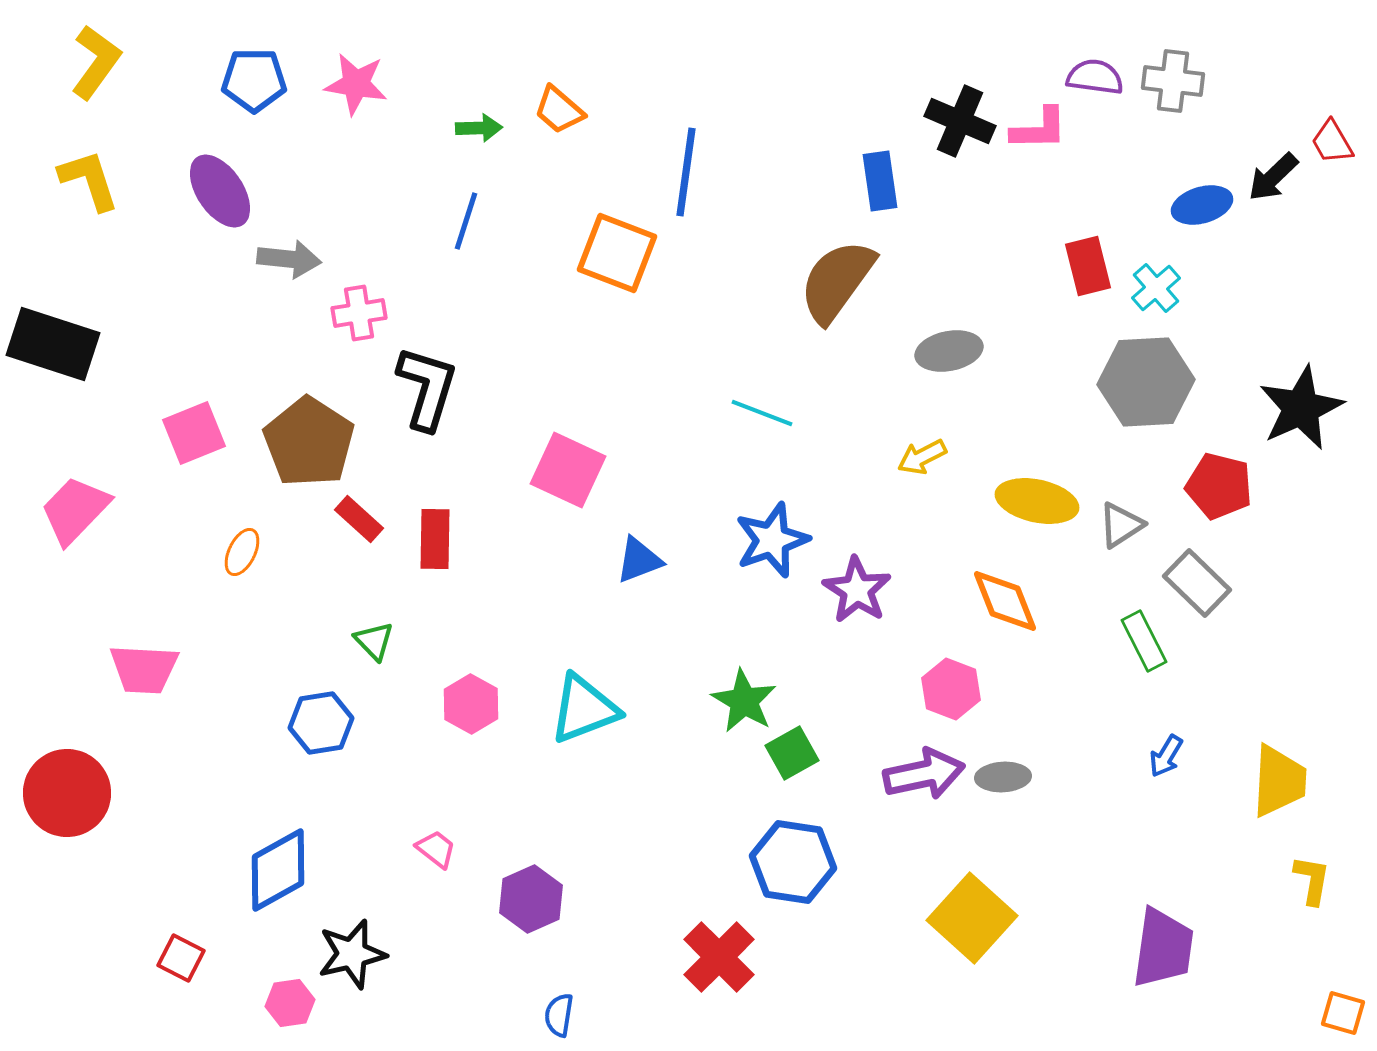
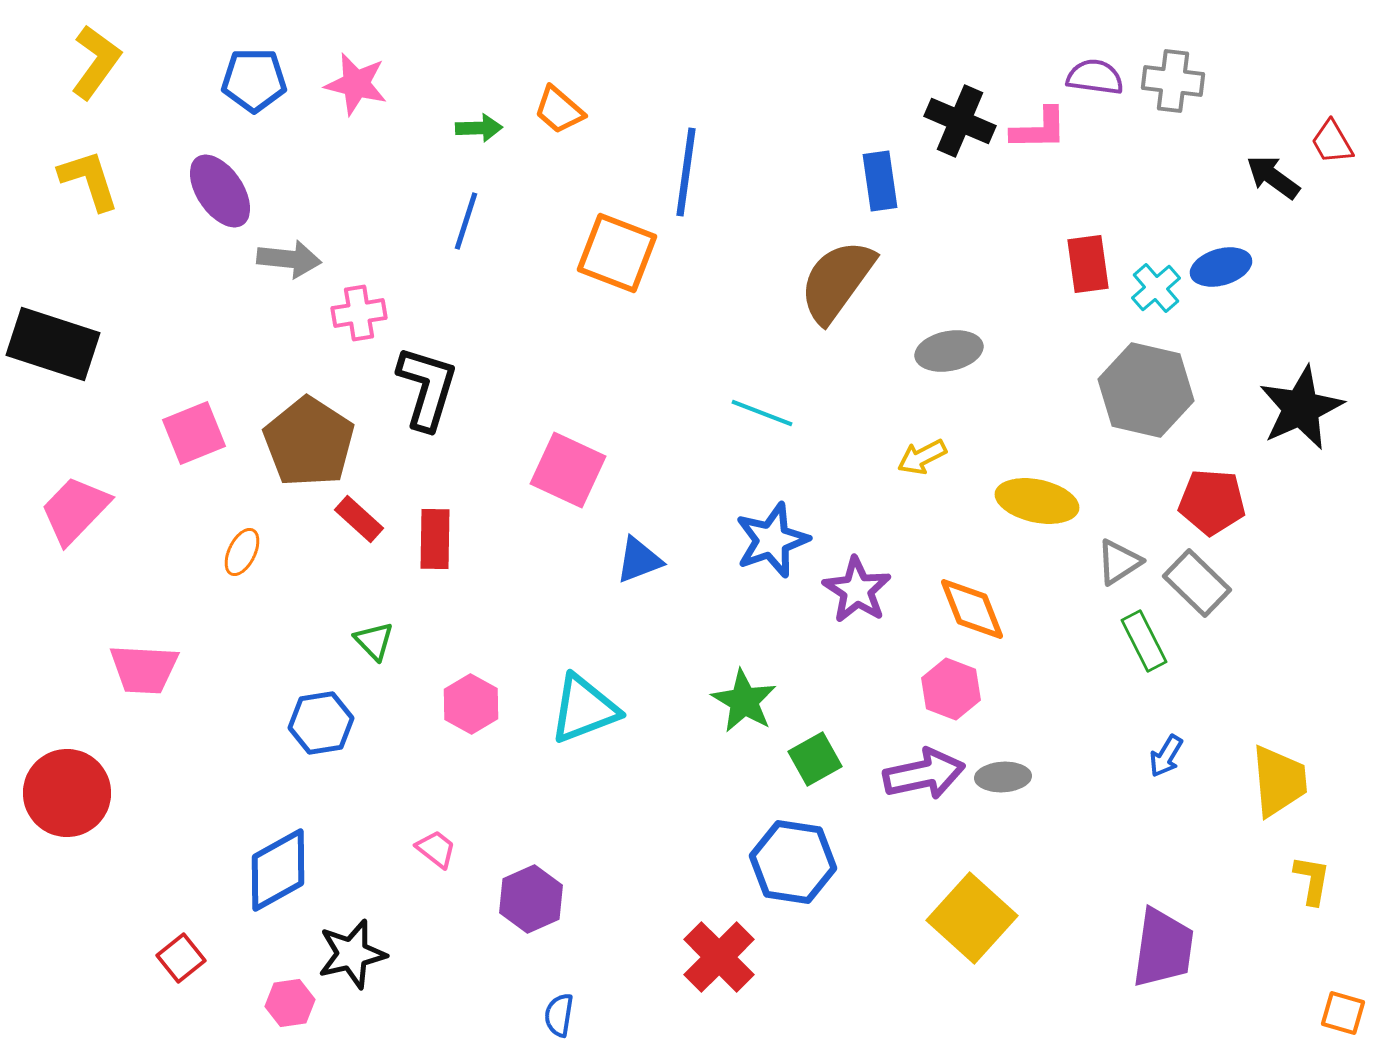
pink star at (356, 84): rotated 4 degrees clockwise
black arrow at (1273, 177): rotated 80 degrees clockwise
blue ellipse at (1202, 205): moved 19 px right, 62 px down
red rectangle at (1088, 266): moved 2 px up; rotated 6 degrees clockwise
gray hexagon at (1146, 382): moved 8 px down; rotated 16 degrees clockwise
red pentagon at (1219, 486): moved 7 px left, 16 px down; rotated 10 degrees counterclockwise
gray triangle at (1121, 525): moved 2 px left, 37 px down
orange diamond at (1005, 601): moved 33 px left, 8 px down
green square at (792, 753): moved 23 px right, 6 px down
yellow trapezoid at (1279, 781): rotated 8 degrees counterclockwise
red square at (181, 958): rotated 24 degrees clockwise
